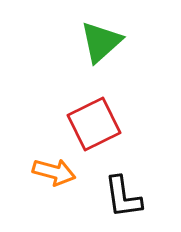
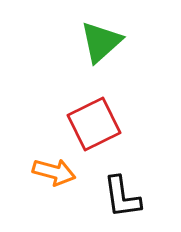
black L-shape: moved 1 px left
